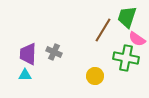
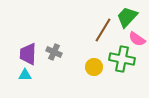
green trapezoid: rotated 25 degrees clockwise
green cross: moved 4 px left, 1 px down
yellow circle: moved 1 px left, 9 px up
